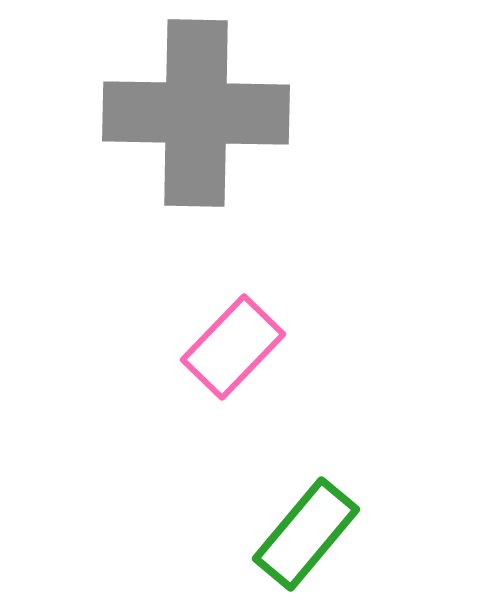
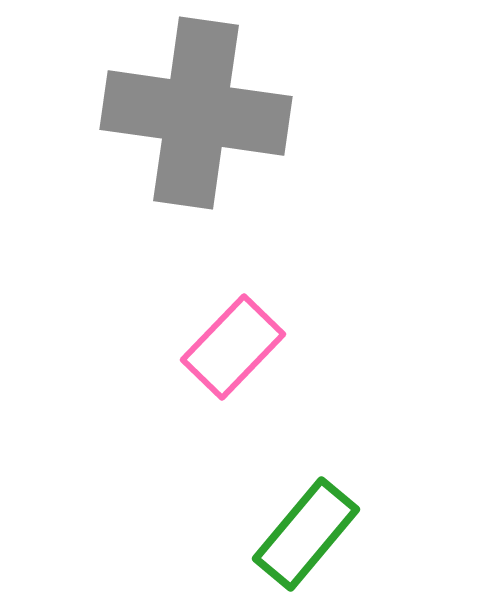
gray cross: rotated 7 degrees clockwise
